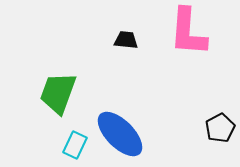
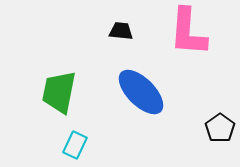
black trapezoid: moved 5 px left, 9 px up
green trapezoid: moved 1 px right, 1 px up; rotated 9 degrees counterclockwise
black pentagon: rotated 8 degrees counterclockwise
blue ellipse: moved 21 px right, 42 px up
